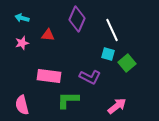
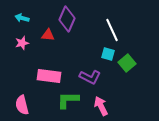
purple diamond: moved 10 px left
pink arrow: moved 16 px left; rotated 78 degrees counterclockwise
